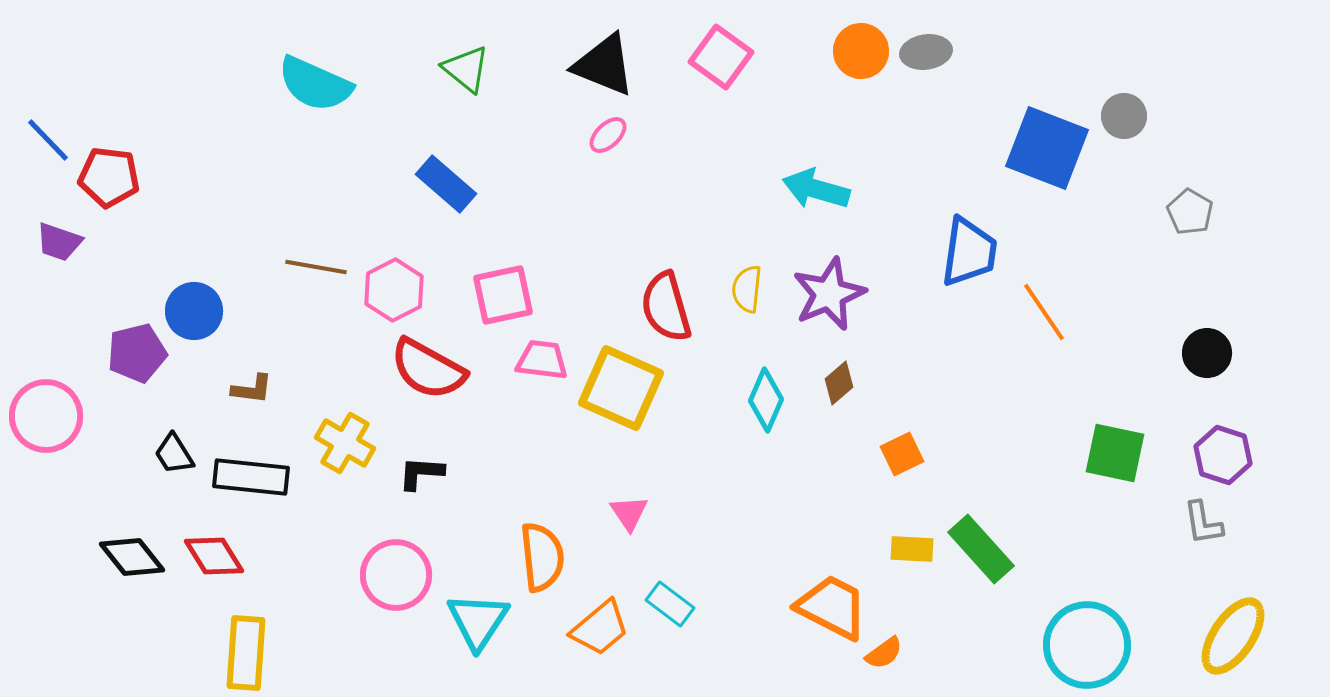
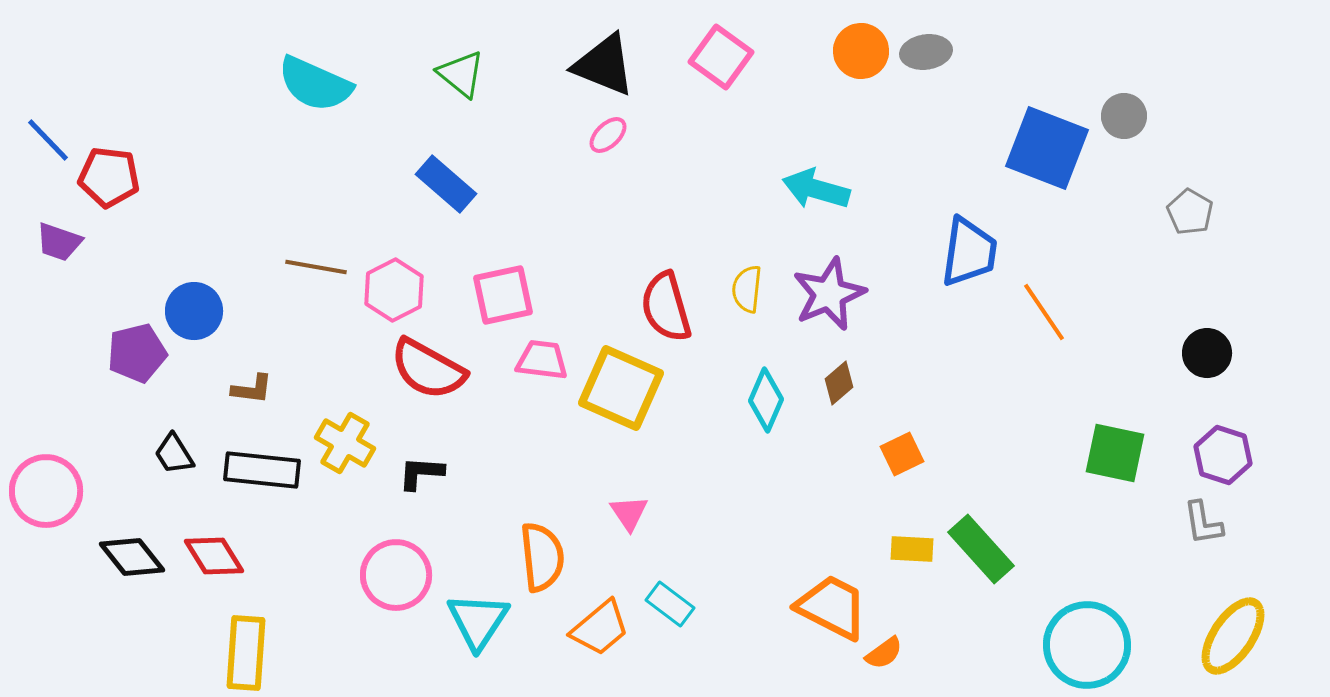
green triangle at (466, 69): moved 5 px left, 5 px down
pink circle at (46, 416): moved 75 px down
black rectangle at (251, 477): moved 11 px right, 7 px up
